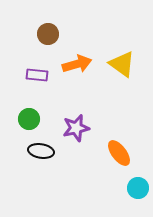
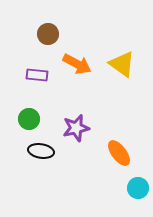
orange arrow: rotated 44 degrees clockwise
